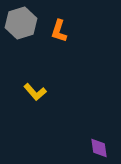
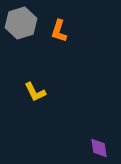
yellow L-shape: rotated 15 degrees clockwise
